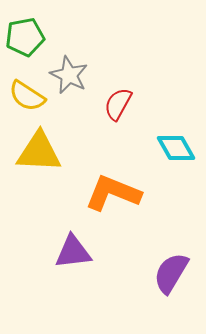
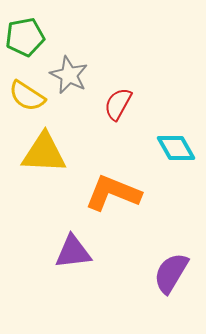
yellow triangle: moved 5 px right, 1 px down
